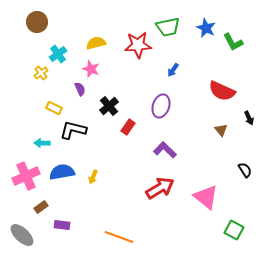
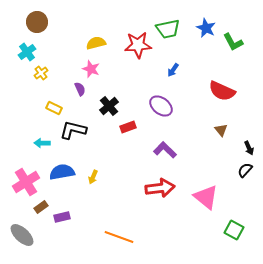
green trapezoid: moved 2 px down
cyan cross: moved 31 px left, 2 px up
purple ellipse: rotated 70 degrees counterclockwise
black arrow: moved 30 px down
red rectangle: rotated 35 degrees clockwise
black semicircle: rotated 105 degrees counterclockwise
pink cross: moved 6 px down; rotated 8 degrees counterclockwise
red arrow: rotated 24 degrees clockwise
purple rectangle: moved 8 px up; rotated 21 degrees counterclockwise
